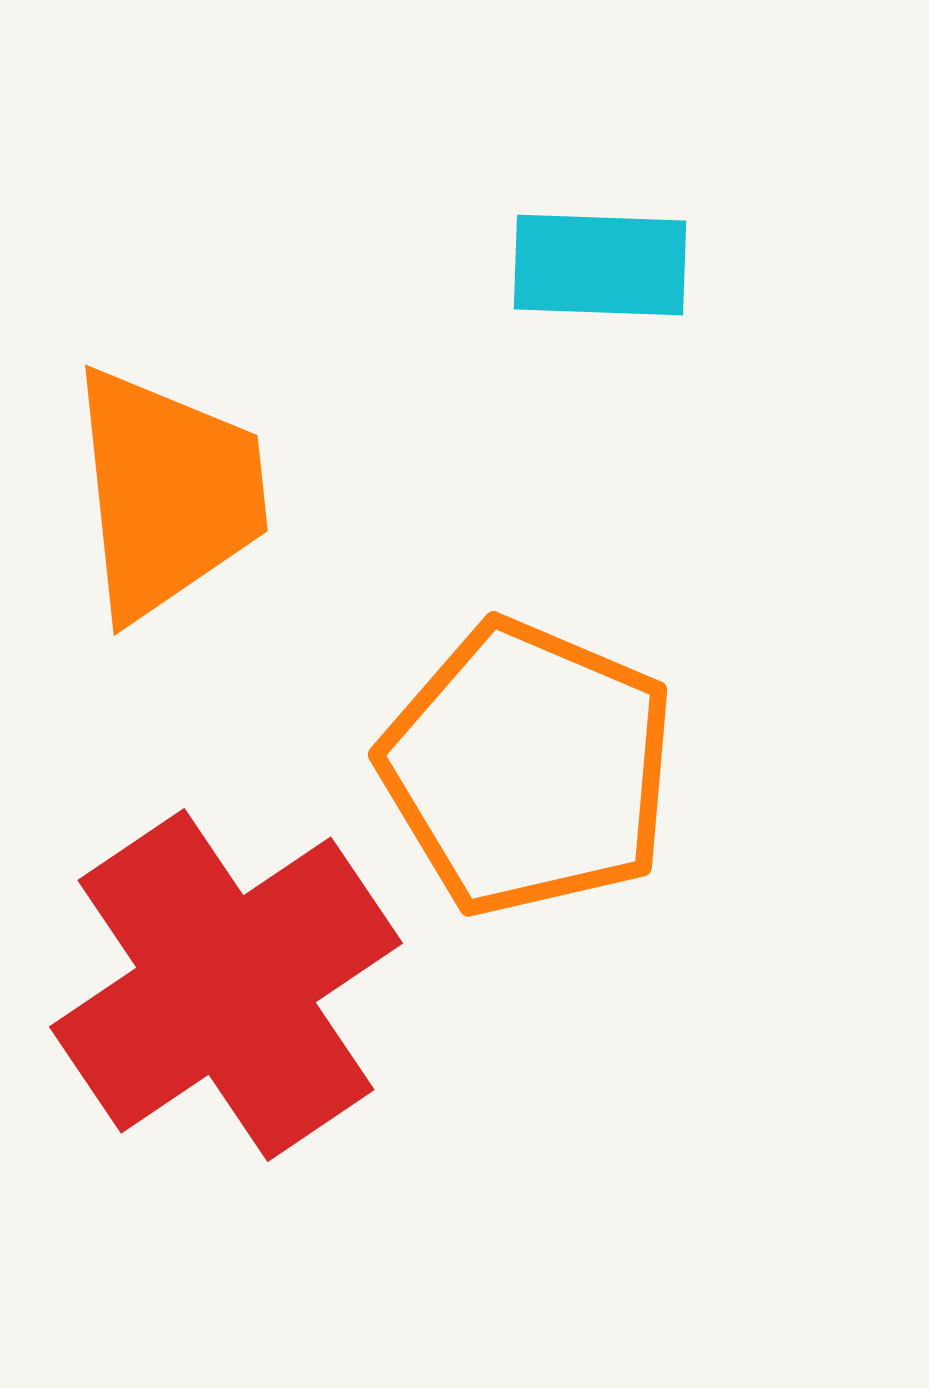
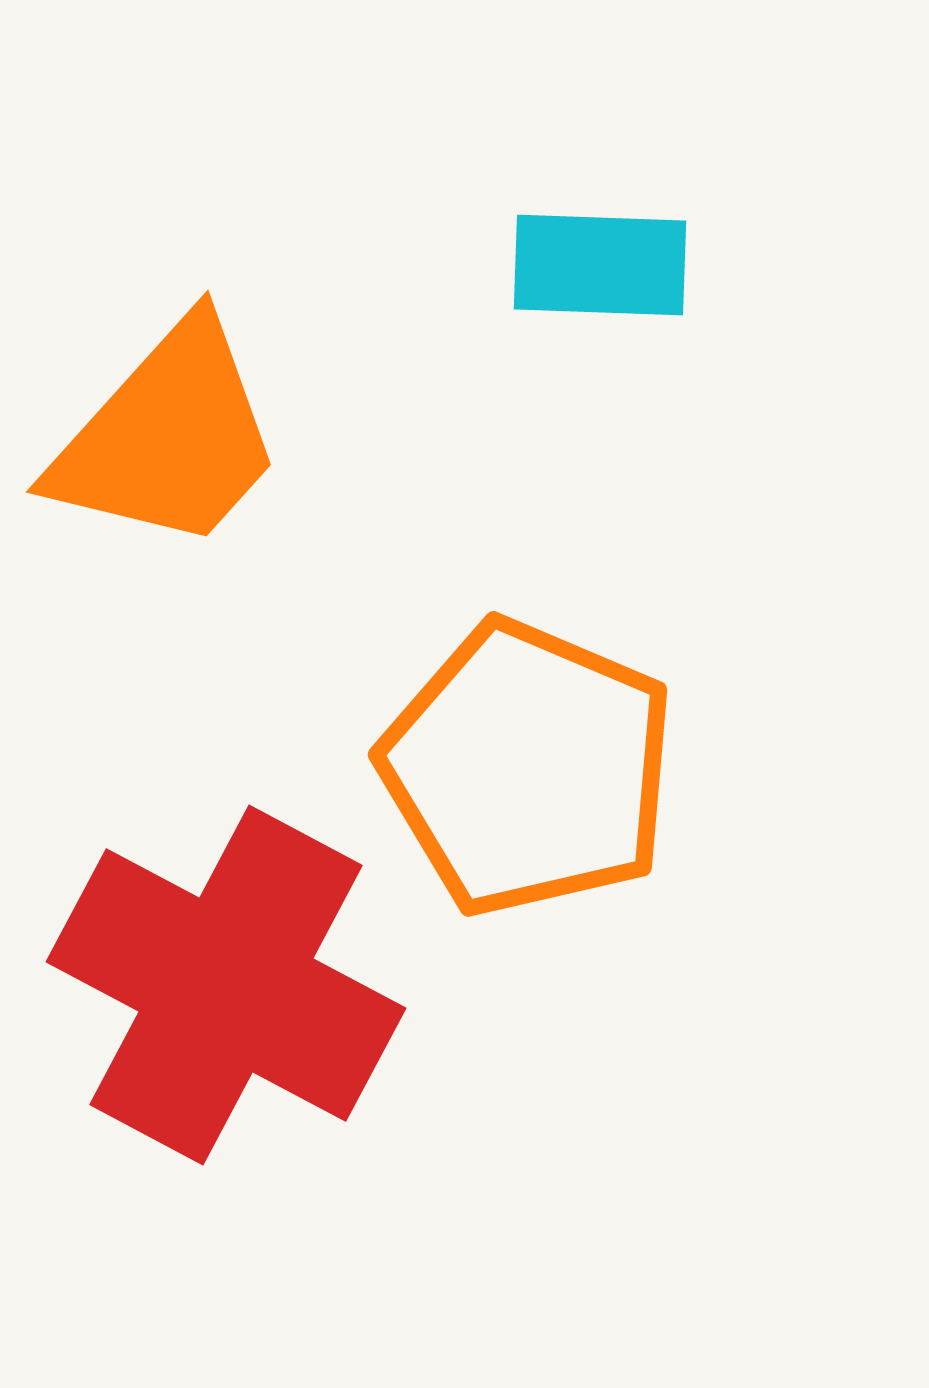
orange trapezoid: moved 56 px up; rotated 48 degrees clockwise
red cross: rotated 28 degrees counterclockwise
